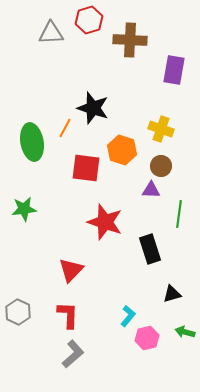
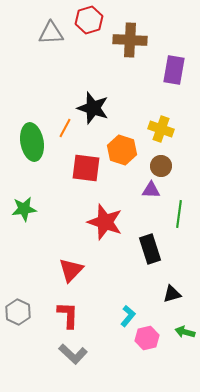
gray L-shape: rotated 84 degrees clockwise
